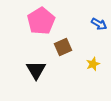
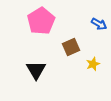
brown square: moved 8 px right
